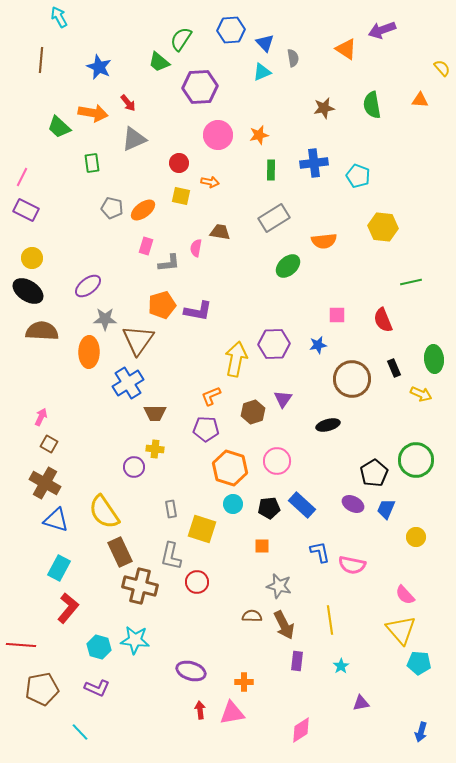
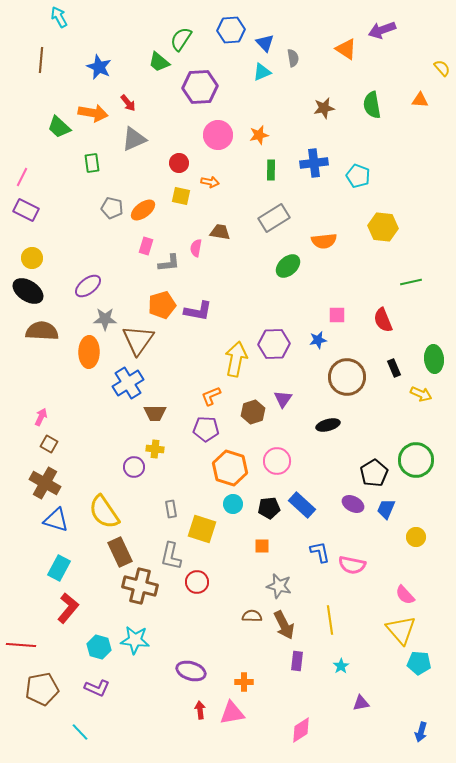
blue star at (318, 345): moved 5 px up
brown circle at (352, 379): moved 5 px left, 2 px up
